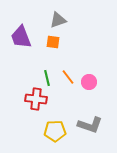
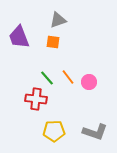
purple trapezoid: moved 2 px left
green line: rotated 28 degrees counterclockwise
gray L-shape: moved 5 px right, 7 px down
yellow pentagon: moved 1 px left
